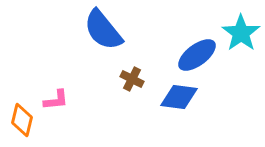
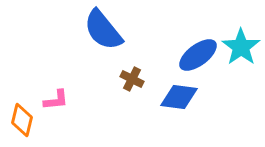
cyan star: moved 14 px down
blue ellipse: moved 1 px right
